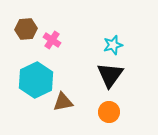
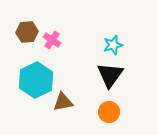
brown hexagon: moved 1 px right, 3 px down
